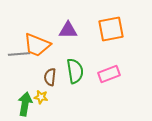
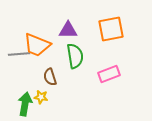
green semicircle: moved 15 px up
brown semicircle: rotated 24 degrees counterclockwise
